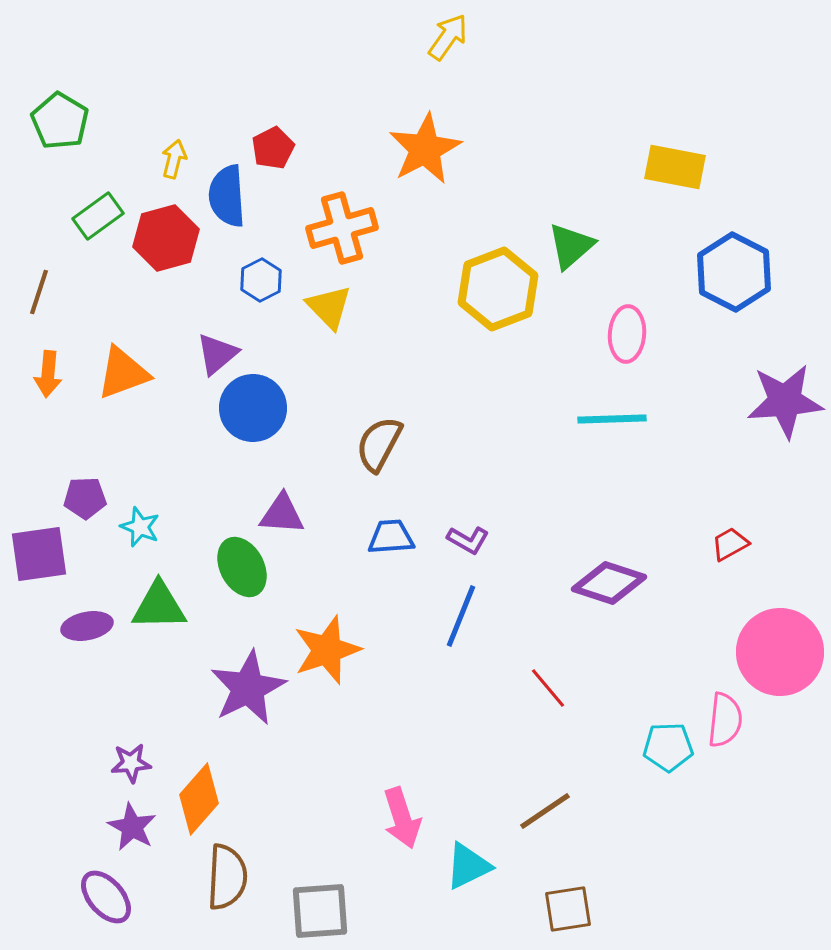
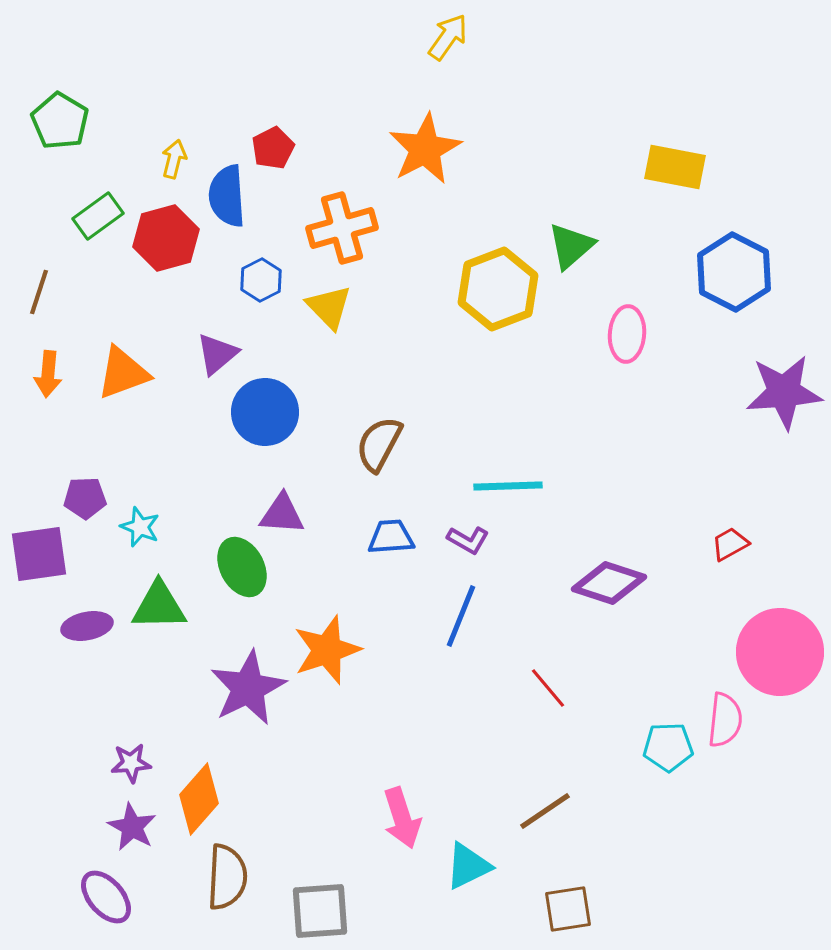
purple star at (785, 401): moved 1 px left, 9 px up
blue circle at (253, 408): moved 12 px right, 4 px down
cyan line at (612, 419): moved 104 px left, 67 px down
